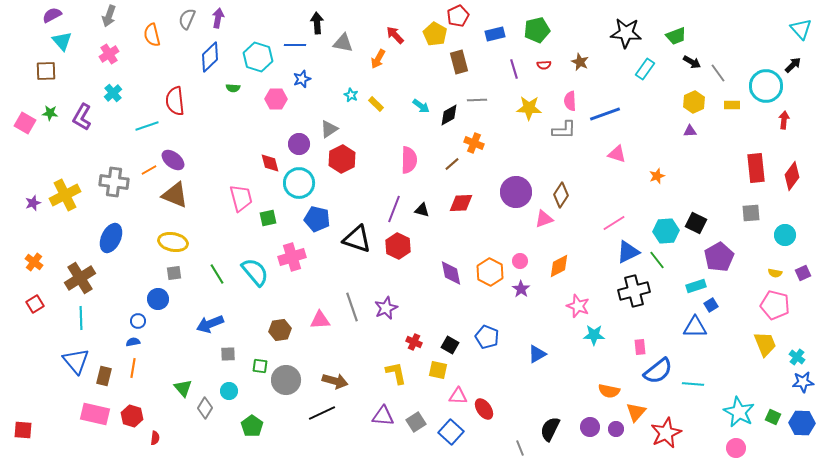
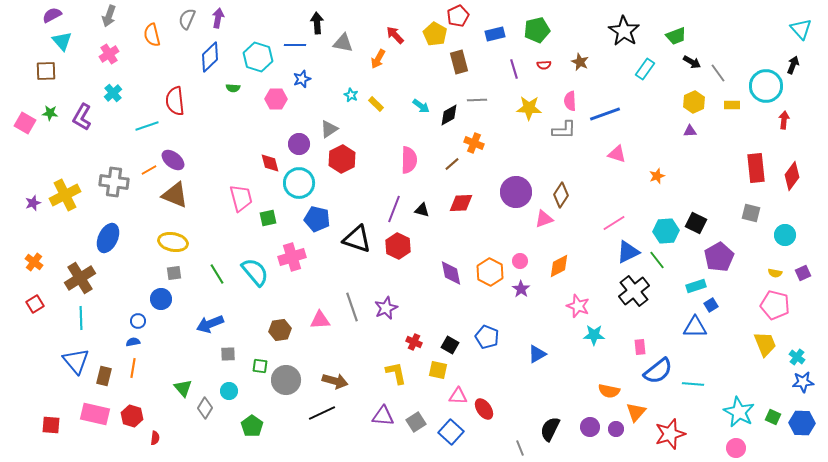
black star at (626, 33): moved 2 px left, 2 px up; rotated 28 degrees clockwise
black arrow at (793, 65): rotated 24 degrees counterclockwise
gray square at (751, 213): rotated 18 degrees clockwise
blue ellipse at (111, 238): moved 3 px left
black cross at (634, 291): rotated 24 degrees counterclockwise
blue circle at (158, 299): moved 3 px right
red square at (23, 430): moved 28 px right, 5 px up
red star at (666, 433): moved 4 px right, 1 px down; rotated 8 degrees clockwise
